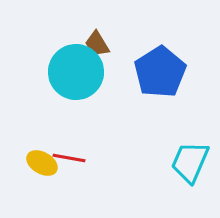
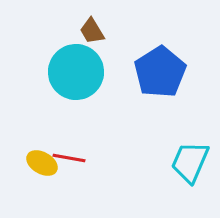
brown trapezoid: moved 5 px left, 13 px up
